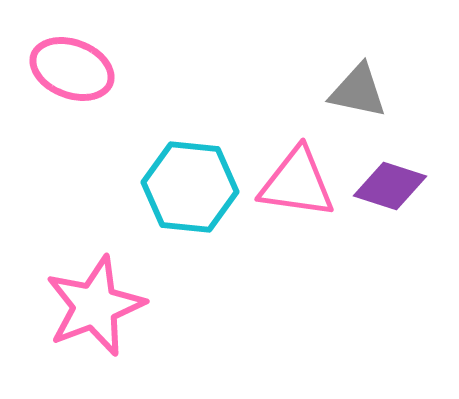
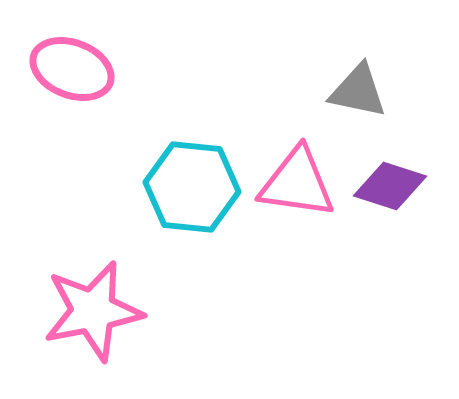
cyan hexagon: moved 2 px right
pink star: moved 2 px left, 5 px down; rotated 10 degrees clockwise
